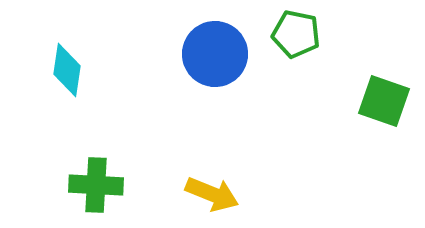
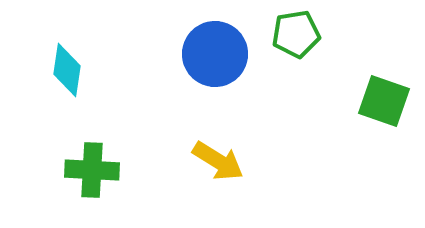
green pentagon: rotated 21 degrees counterclockwise
green cross: moved 4 px left, 15 px up
yellow arrow: moved 6 px right, 33 px up; rotated 10 degrees clockwise
